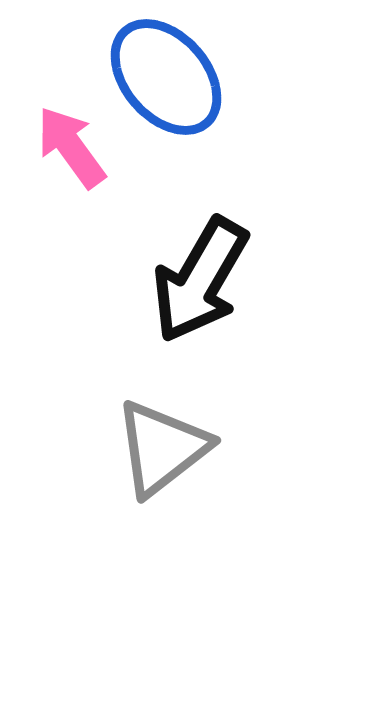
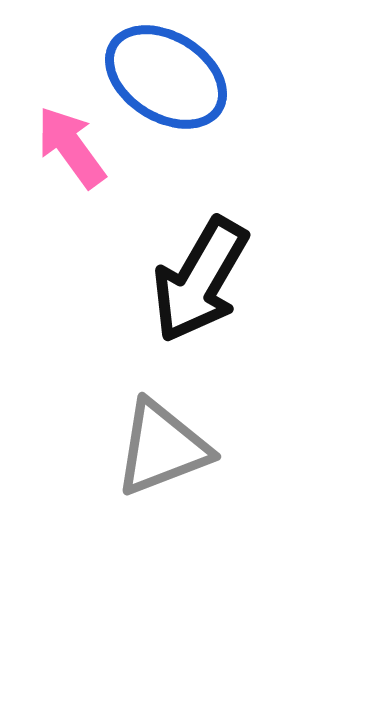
blue ellipse: rotated 17 degrees counterclockwise
gray triangle: rotated 17 degrees clockwise
